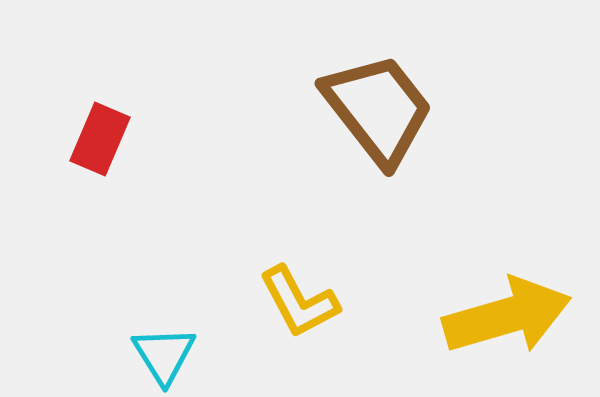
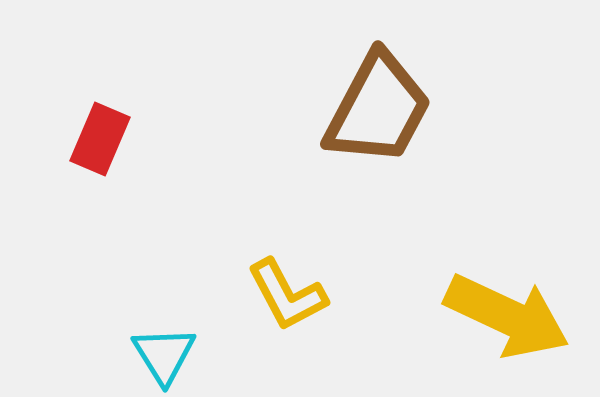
brown trapezoid: rotated 66 degrees clockwise
yellow L-shape: moved 12 px left, 7 px up
yellow arrow: rotated 41 degrees clockwise
